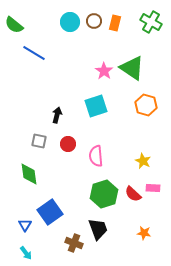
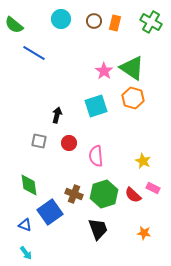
cyan circle: moved 9 px left, 3 px up
orange hexagon: moved 13 px left, 7 px up
red circle: moved 1 px right, 1 px up
green diamond: moved 11 px down
pink rectangle: rotated 24 degrees clockwise
red semicircle: moved 1 px down
blue triangle: rotated 40 degrees counterclockwise
brown cross: moved 49 px up
